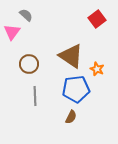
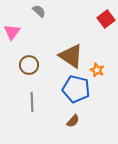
gray semicircle: moved 13 px right, 4 px up
red square: moved 9 px right
brown circle: moved 1 px down
orange star: moved 1 px down
blue pentagon: rotated 20 degrees clockwise
gray line: moved 3 px left, 6 px down
brown semicircle: moved 2 px right, 4 px down; rotated 16 degrees clockwise
